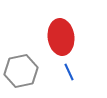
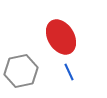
red ellipse: rotated 24 degrees counterclockwise
